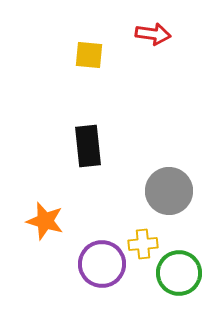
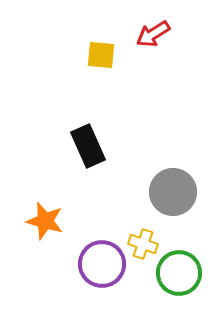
red arrow: rotated 140 degrees clockwise
yellow square: moved 12 px right
black rectangle: rotated 18 degrees counterclockwise
gray circle: moved 4 px right, 1 px down
yellow cross: rotated 24 degrees clockwise
